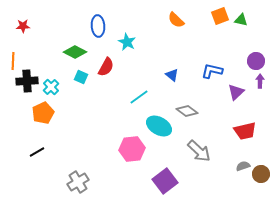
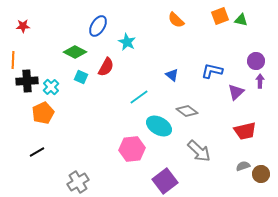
blue ellipse: rotated 35 degrees clockwise
orange line: moved 1 px up
